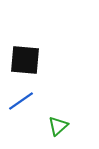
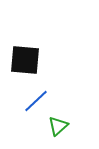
blue line: moved 15 px right; rotated 8 degrees counterclockwise
